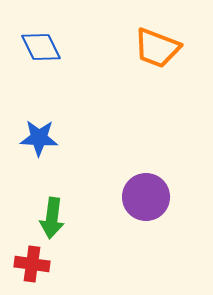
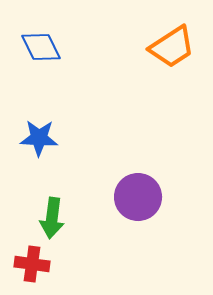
orange trapezoid: moved 15 px right, 1 px up; rotated 54 degrees counterclockwise
purple circle: moved 8 px left
